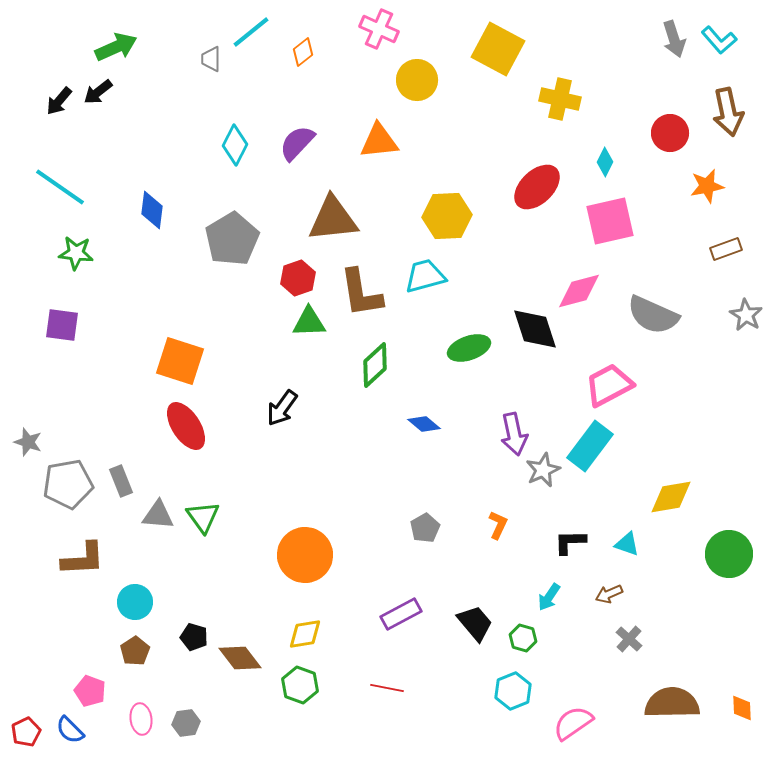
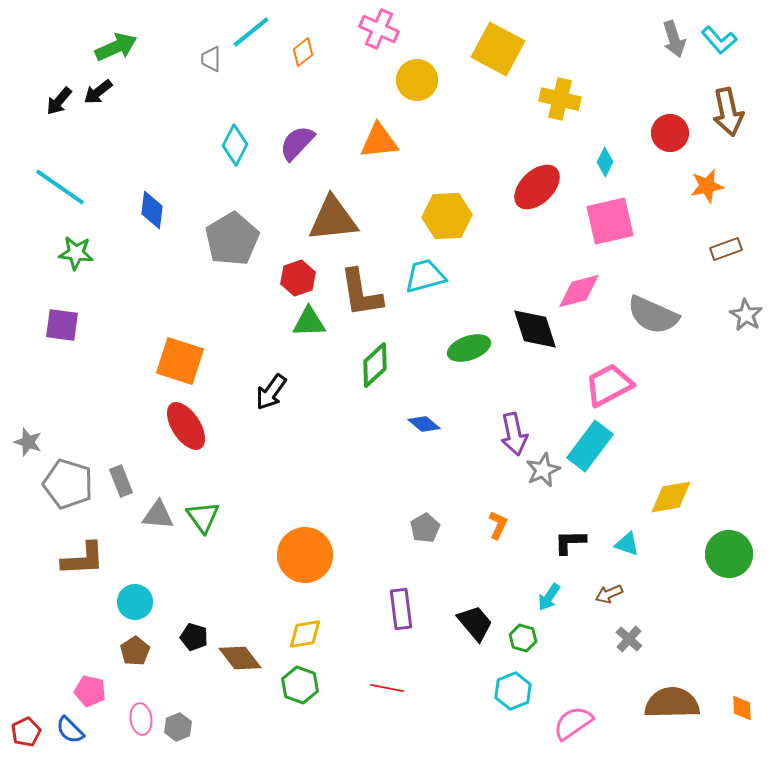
black arrow at (282, 408): moved 11 px left, 16 px up
gray pentagon at (68, 484): rotated 27 degrees clockwise
purple rectangle at (401, 614): moved 5 px up; rotated 69 degrees counterclockwise
pink pentagon at (90, 691): rotated 8 degrees counterclockwise
gray hexagon at (186, 723): moved 8 px left, 4 px down; rotated 16 degrees counterclockwise
